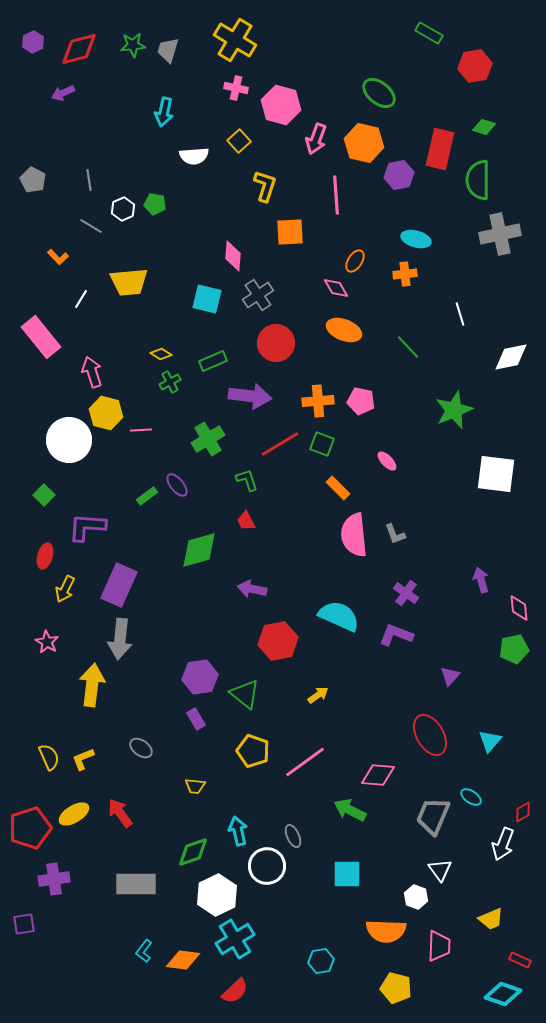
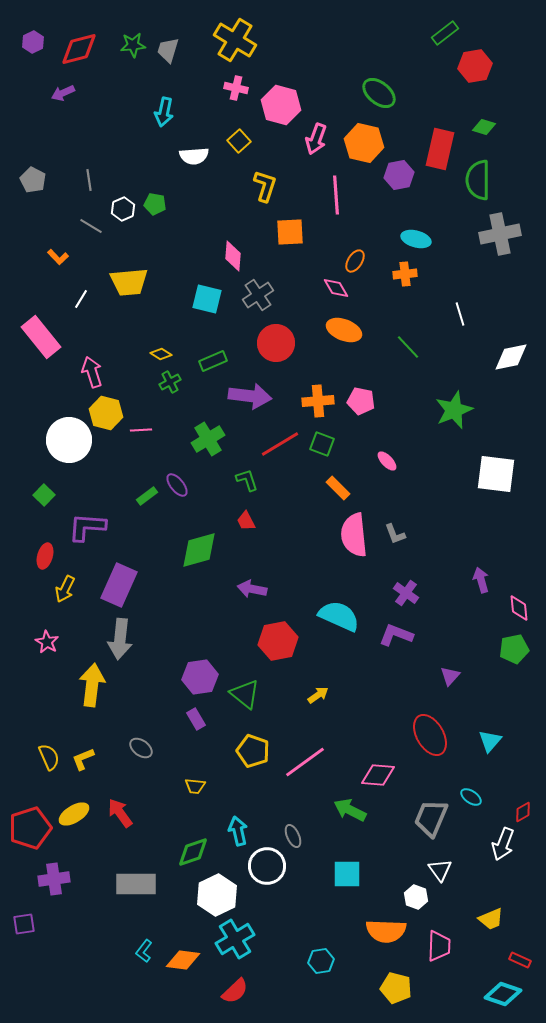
green rectangle at (429, 33): moved 16 px right; rotated 68 degrees counterclockwise
gray trapezoid at (433, 816): moved 2 px left, 2 px down
